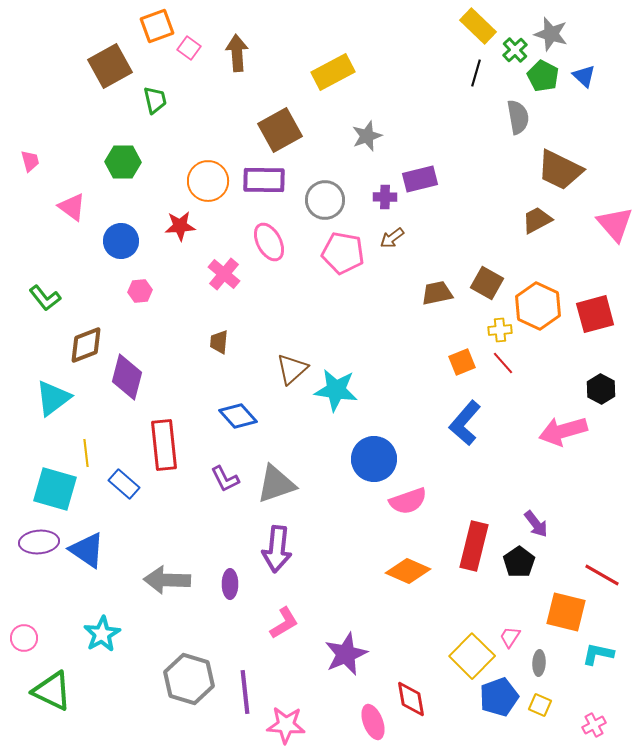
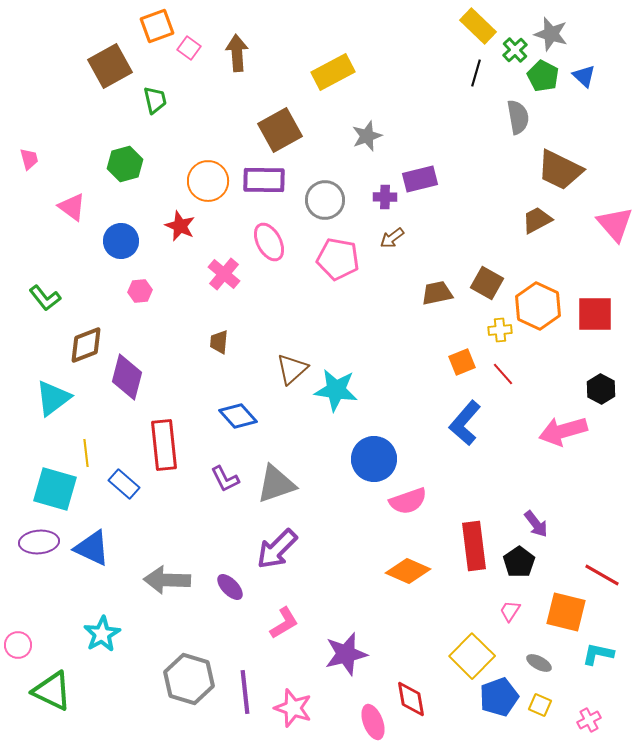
pink trapezoid at (30, 161): moved 1 px left, 2 px up
green hexagon at (123, 162): moved 2 px right, 2 px down; rotated 16 degrees counterclockwise
red star at (180, 226): rotated 28 degrees clockwise
pink pentagon at (343, 253): moved 5 px left, 6 px down
red square at (595, 314): rotated 15 degrees clockwise
red line at (503, 363): moved 11 px down
red rectangle at (474, 546): rotated 21 degrees counterclockwise
purple arrow at (277, 549): rotated 39 degrees clockwise
blue triangle at (87, 550): moved 5 px right, 2 px up; rotated 9 degrees counterclockwise
purple ellipse at (230, 584): moved 3 px down; rotated 44 degrees counterclockwise
pink trapezoid at (510, 637): moved 26 px up
pink circle at (24, 638): moved 6 px left, 7 px down
purple star at (346, 654): rotated 9 degrees clockwise
gray ellipse at (539, 663): rotated 65 degrees counterclockwise
pink star at (286, 725): moved 7 px right, 17 px up; rotated 15 degrees clockwise
pink cross at (594, 725): moved 5 px left, 5 px up
